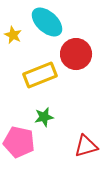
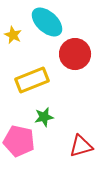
red circle: moved 1 px left
yellow rectangle: moved 8 px left, 5 px down
pink pentagon: moved 1 px up
red triangle: moved 5 px left
